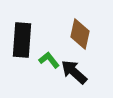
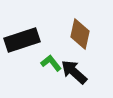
black rectangle: rotated 68 degrees clockwise
green L-shape: moved 2 px right, 3 px down
